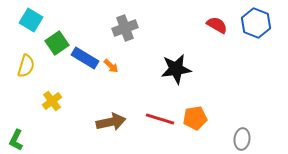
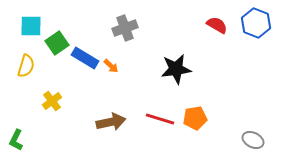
cyan square: moved 6 px down; rotated 30 degrees counterclockwise
gray ellipse: moved 11 px right, 1 px down; rotated 70 degrees counterclockwise
